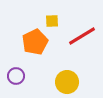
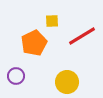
orange pentagon: moved 1 px left, 1 px down
